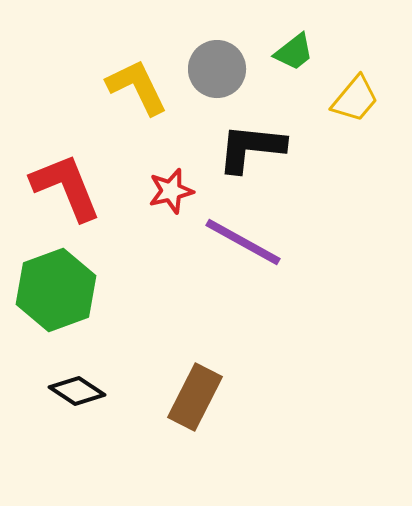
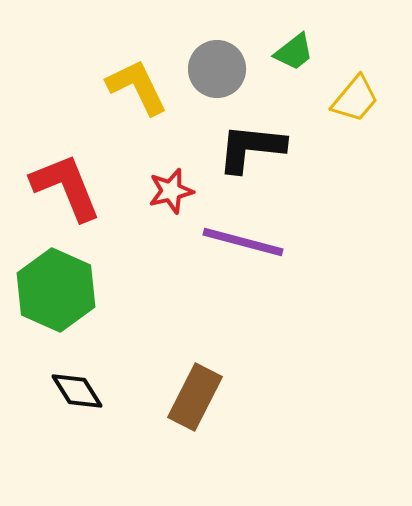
purple line: rotated 14 degrees counterclockwise
green hexagon: rotated 16 degrees counterclockwise
black diamond: rotated 24 degrees clockwise
